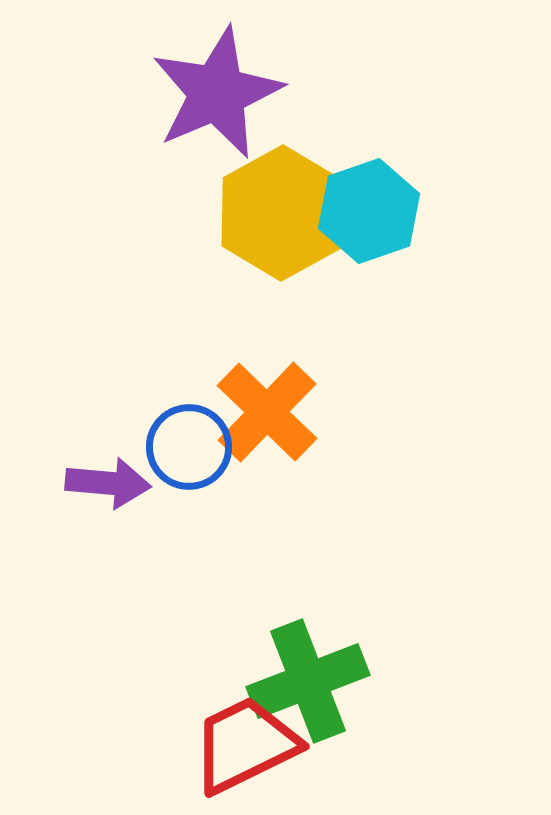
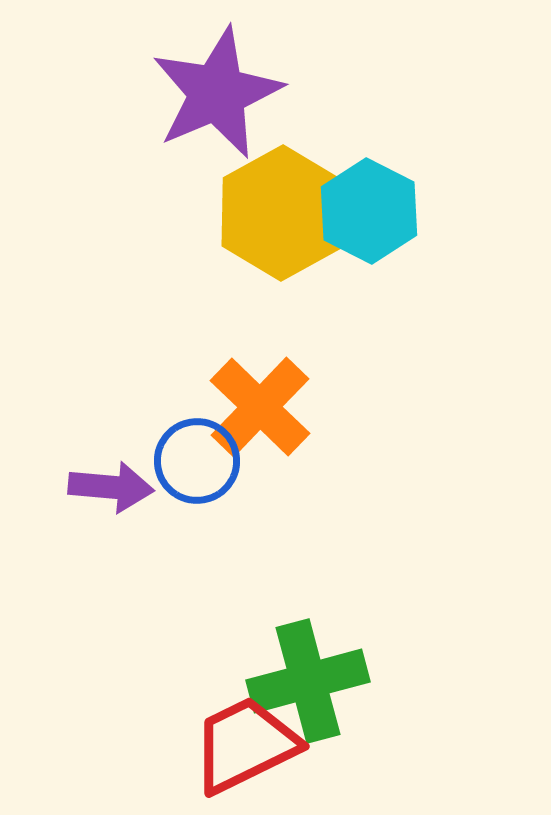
cyan hexagon: rotated 14 degrees counterclockwise
orange cross: moved 7 px left, 5 px up
blue circle: moved 8 px right, 14 px down
purple arrow: moved 3 px right, 4 px down
green cross: rotated 6 degrees clockwise
